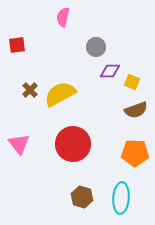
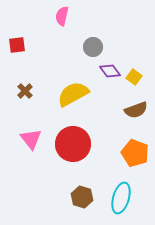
pink semicircle: moved 1 px left, 1 px up
gray circle: moved 3 px left
purple diamond: rotated 55 degrees clockwise
yellow square: moved 2 px right, 5 px up; rotated 14 degrees clockwise
brown cross: moved 5 px left, 1 px down
yellow semicircle: moved 13 px right
pink triangle: moved 12 px right, 5 px up
orange pentagon: rotated 20 degrees clockwise
cyan ellipse: rotated 12 degrees clockwise
